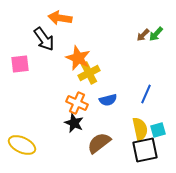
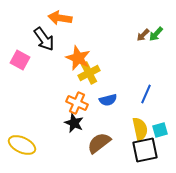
pink square: moved 4 px up; rotated 36 degrees clockwise
cyan square: moved 2 px right
